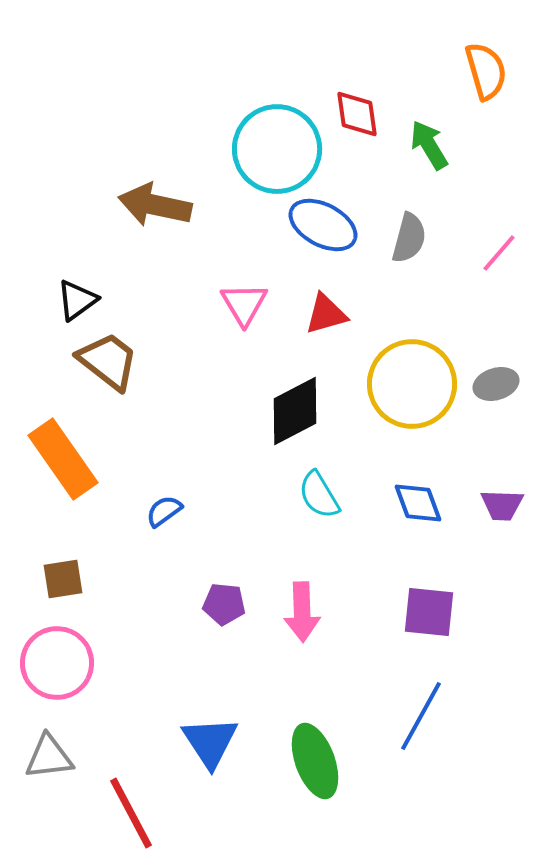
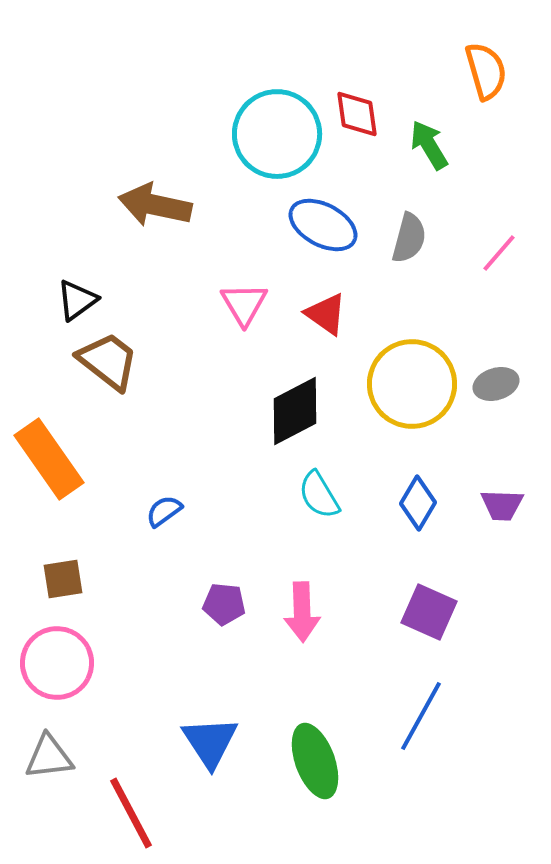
cyan circle: moved 15 px up
red triangle: rotated 51 degrees clockwise
orange rectangle: moved 14 px left
blue diamond: rotated 50 degrees clockwise
purple square: rotated 18 degrees clockwise
